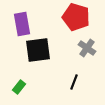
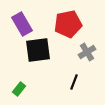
red pentagon: moved 8 px left, 7 px down; rotated 28 degrees counterclockwise
purple rectangle: rotated 20 degrees counterclockwise
gray cross: moved 4 px down; rotated 24 degrees clockwise
green rectangle: moved 2 px down
